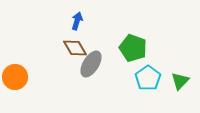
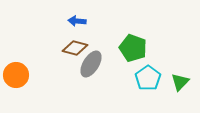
blue arrow: rotated 102 degrees counterclockwise
brown diamond: rotated 45 degrees counterclockwise
orange circle: moved 1 px right, 2 px up
green triangle: moved 1 px down
